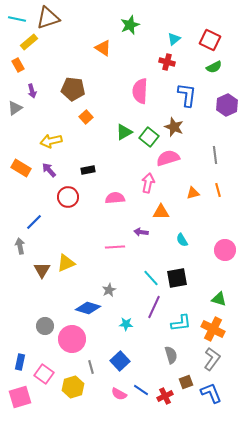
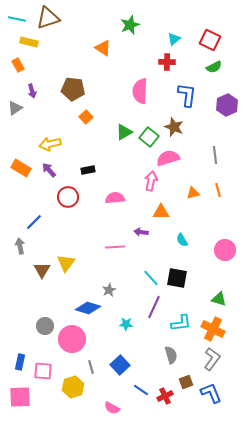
yellow rectangle at (29, 42): rotated 54 degrees clockwise
red cross at (167, 62): rotated 14 degrees counterclockwise
yellow arrow at (51, 141): moved 1 px left, 3 px down
pink arrow at (148, 183): moved 3 px right, 2 px up
yellow triangle at (66, 263): rotated 30 degrees counterclockwise
black square at (177, 278): rotated 20 degrees clockwise
blue square at (120, 361): moved 4 px down
pink square at (44, 374): moved 1 px left, 3 px up; rotated 30 degrees counterclockwise
pink semicircle at (119, 394): moved 7 px left, 14 px down
pink square at (20, 397): rotated 15 degrees clockwise
